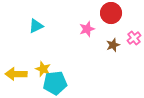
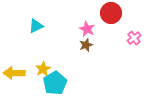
pink star: rotated 28 degrees counterclockwise
brown star: moved 27 px left
yellow star: rotated 21 degrees clockwise
yellow arrow: moved 2 px left, 1 px up
cyan pentagon: rotated 25 degrees counterclockwise
